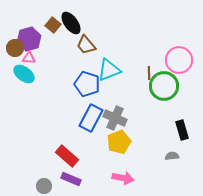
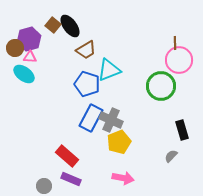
black ellipse: moved 1 px left, 3 px down
brown trapezoid: moved 5 px down; rotated 80 degrees counterclockwise
pink triangle: moved 1 px right, 1 px up
brown line: moved 26 px right, 30 px up
green circle: moved 3 px left
gray cross: moved 4 px left, 2 px down
gray semicircle: moved 1 px left; rotated 40 degrees counterclockwise
